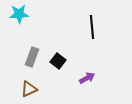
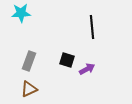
cyan star: moved 2 px right, 1 px up
gray rectangle: moved 3 px left, 4 px down
black square: moved 9 px right, 1 px up; rotated 21 degrees counterclockwise
purple arrow: moved 9 px up
